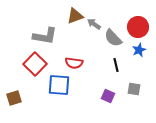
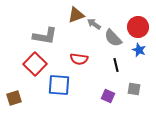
brown triangle: moved 1 px right, 1 px up
blue star: rotated 24 degrees counterclockwise
red semicircle: moved 5 px right, 4 px up
